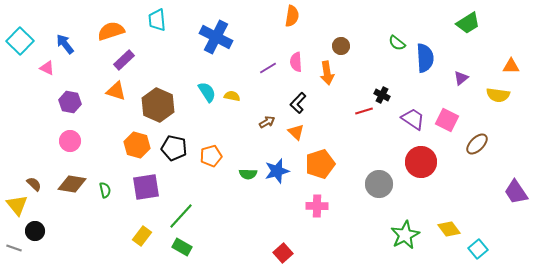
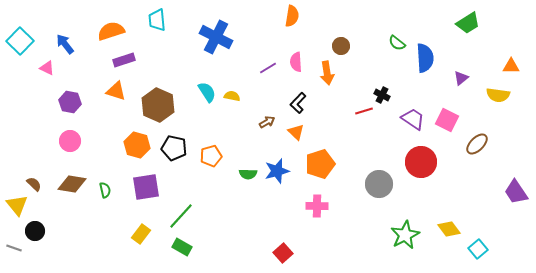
purple rectangle at (124, 60): rotated 25 degrees clockwise
yellow rectangle at (142, 236): moved 1 px left, 2 px up
